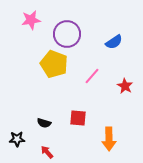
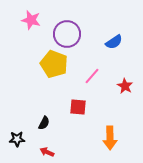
pink star: rotated 24 degrees clockwise
red square: moved 11 px up
black semicircle: rotated 80 degrees counterclockwise
orange arrow: moved 1 px right, 1 px up
red arrow: rotated 24 degrees counterclockwise
